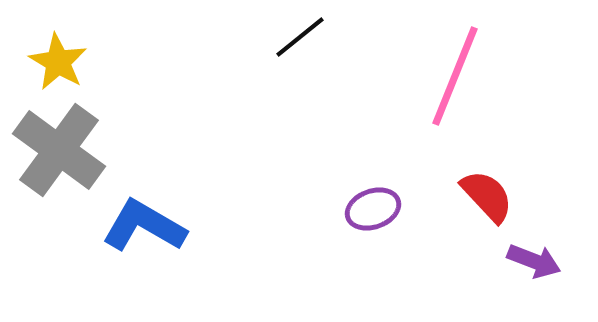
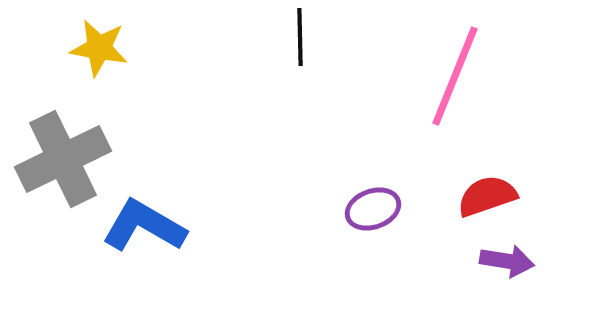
black line: rotated 52 degrees counterclockwise
yellow star: moved 41 px right, 14 px up; rotated 20 degrees counterclockwise
gray cross: moved 4 px right, 9 px down; rotated 28 degrees clockwise
red semicircle: rotated 66 degrees counterclockwise
purple arrow: moved 27 px left; rotated 12 degrees counterclockwise
